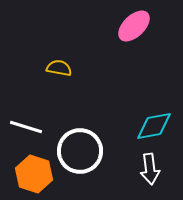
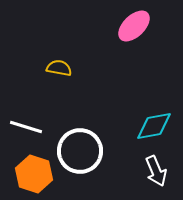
white arrow: moved 6 px right, 2 px down; rotated 16 degrees counterclockwise
